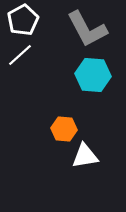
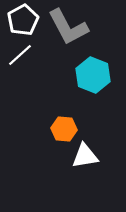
gray L-shape: moved 19 px left, 2 px up
cyan hexagon: rotated 16 degrees clockwise
